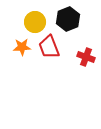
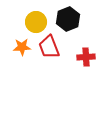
yellow circle: moved 1 px right
red cross: rotated 24 degrees counterclockwise
